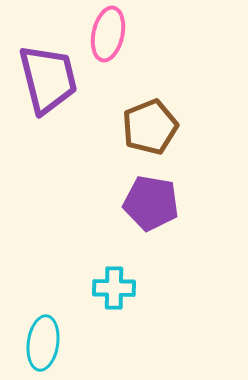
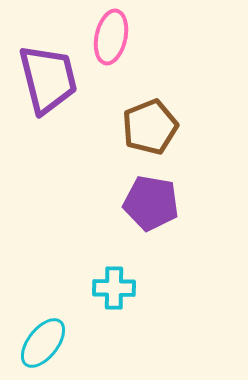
pink ellipse: moved 3 px right, 3 px down
cyan ellipse: rotated 30 degrees clockwise
